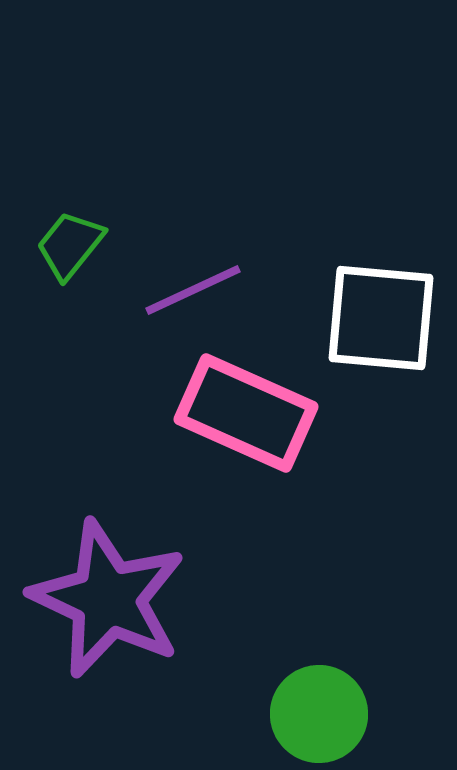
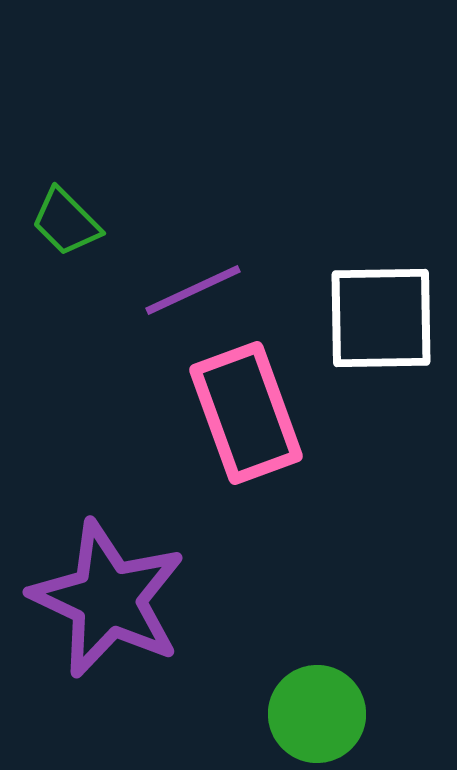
green trapezoid: moved 4 px left, 23 px up; rotated 84 degrees counterclockwise
white square: rotated 6 degrees counterclockwise
pink rectangle: rotated 46 degrees clockwise
green circle: moved 2 px left
